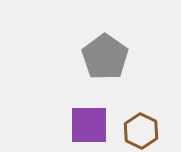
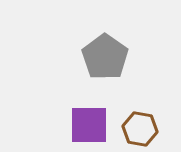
brown hexagon: moved 1 px left, 2 px up; rotated 16 degrees counterclockwise
